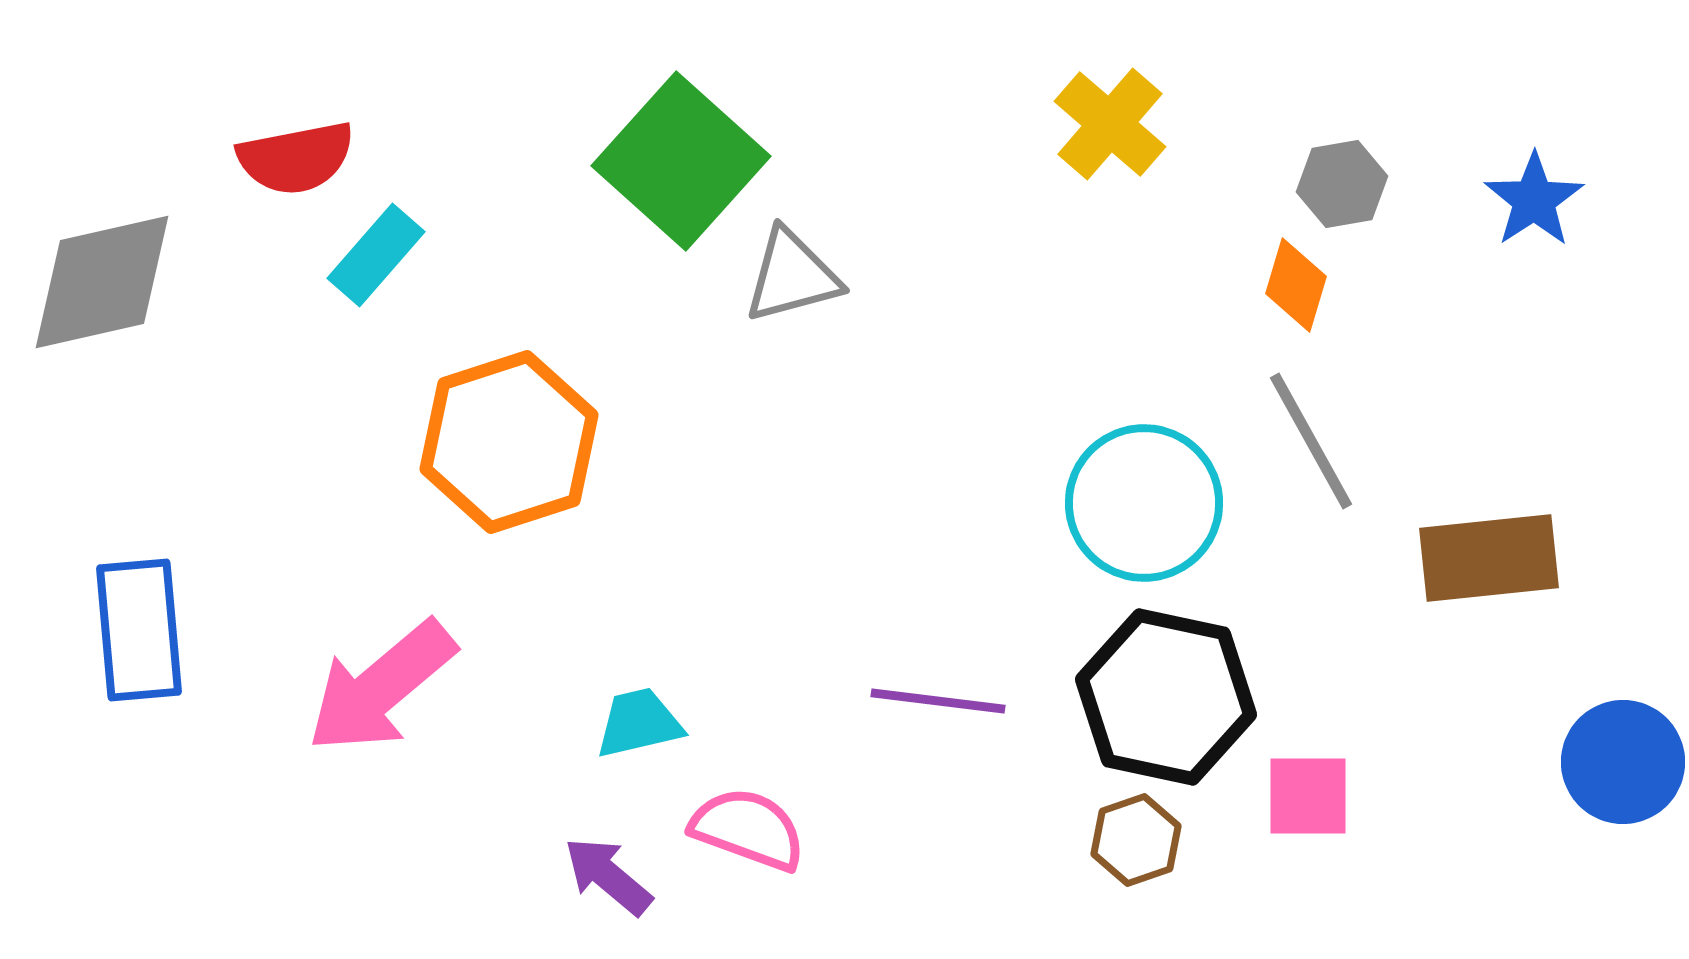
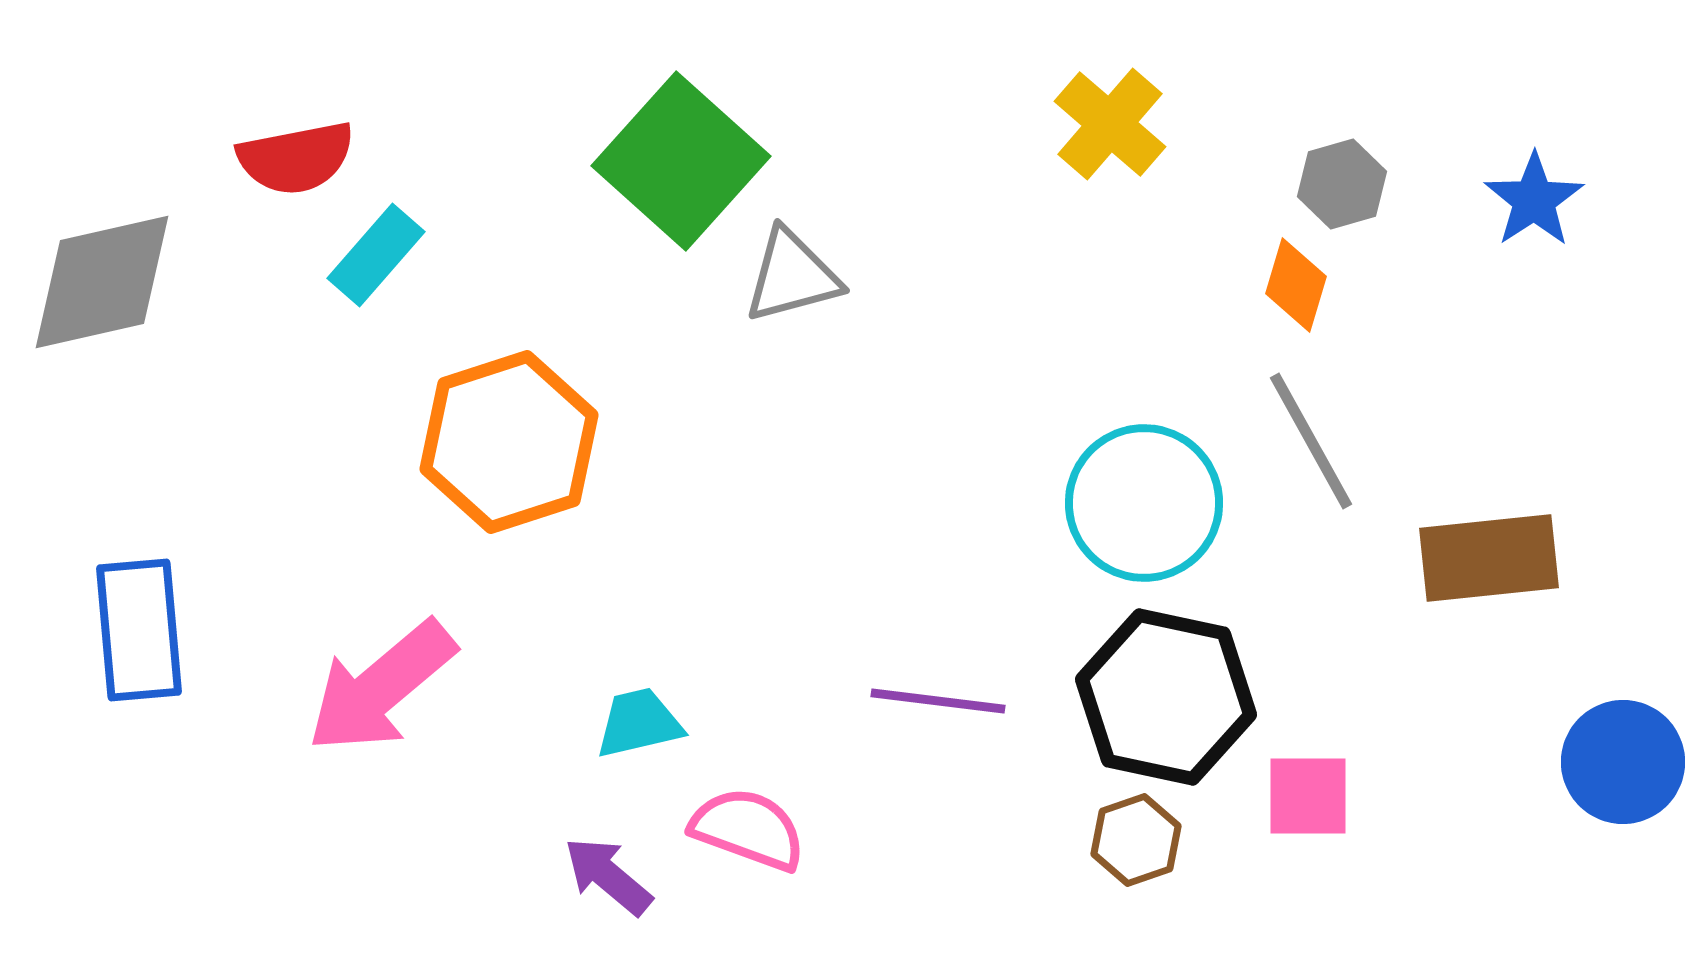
gray hexagon: rotated 6 degrees counterclockwise
